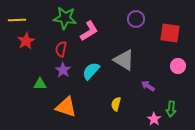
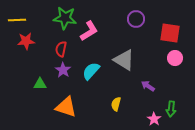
red star: rotated 24 degrees clockwise
pink circle: moved 3 px left, 8 px up
